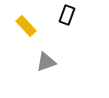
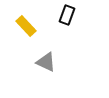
gray triangle: rotated 45 degrees clockwise
